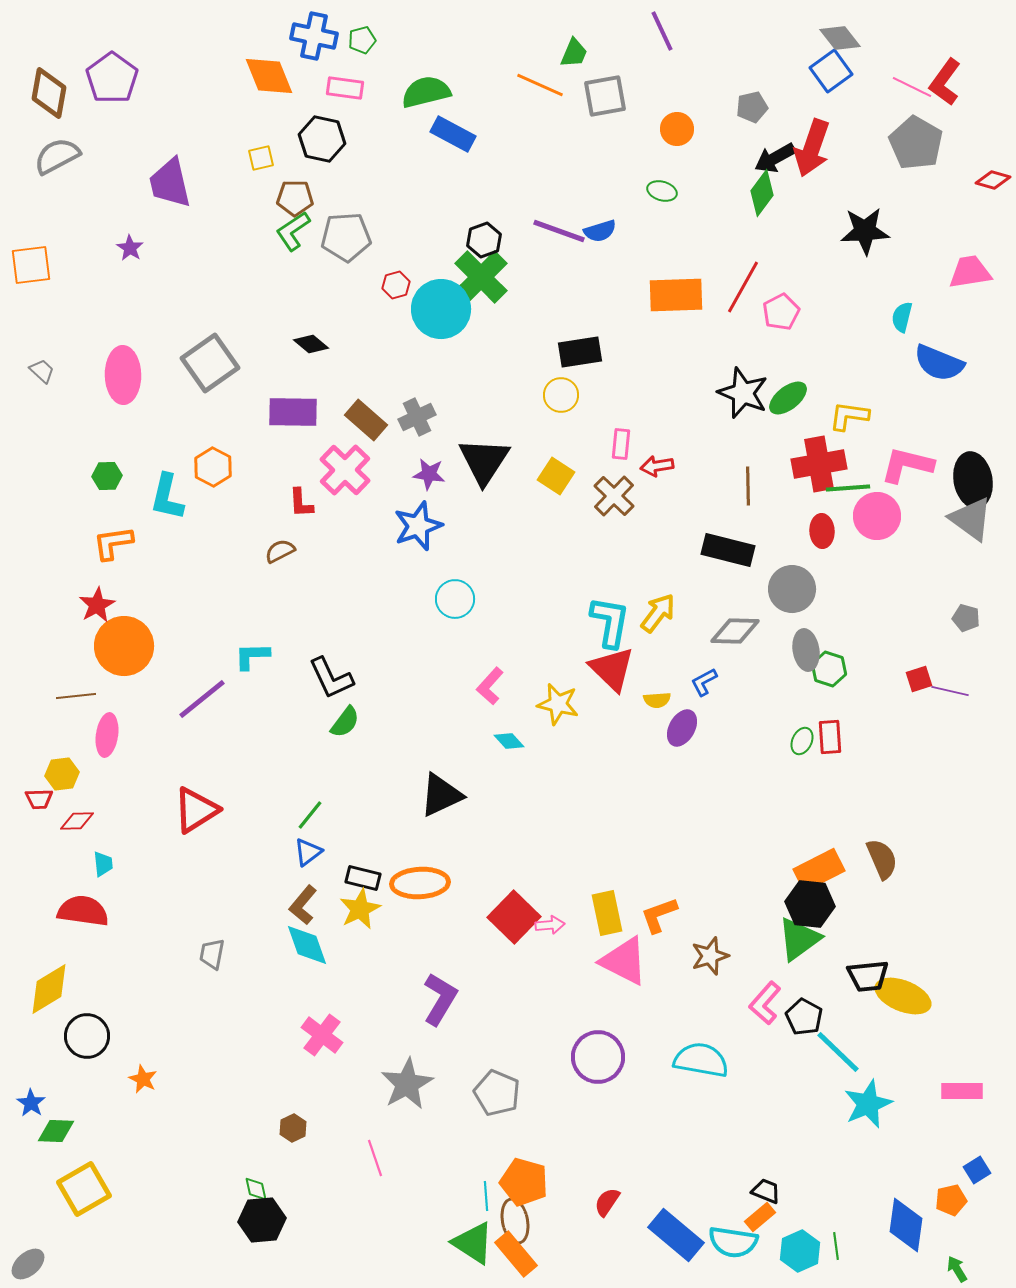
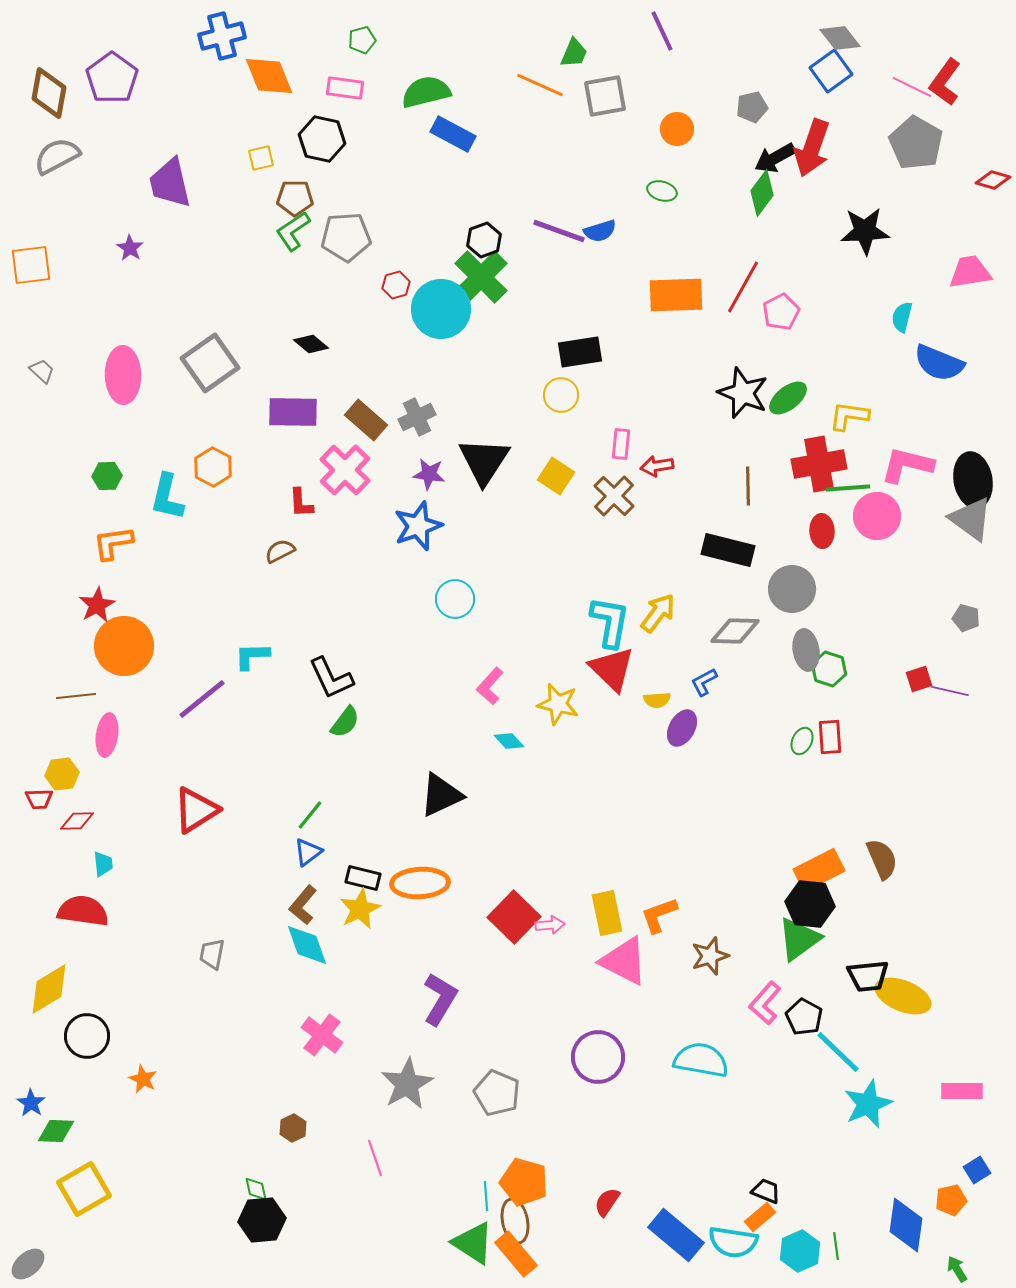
blue cross at (314, 36): moved 92 px left; rotated 27 degrees counterclockwise
